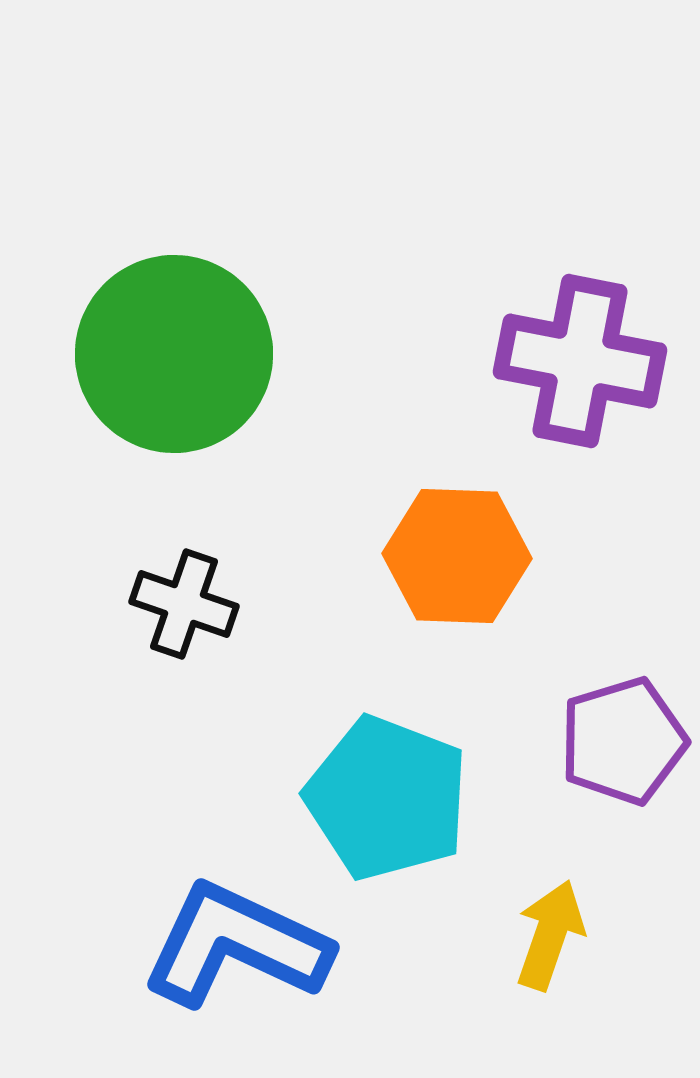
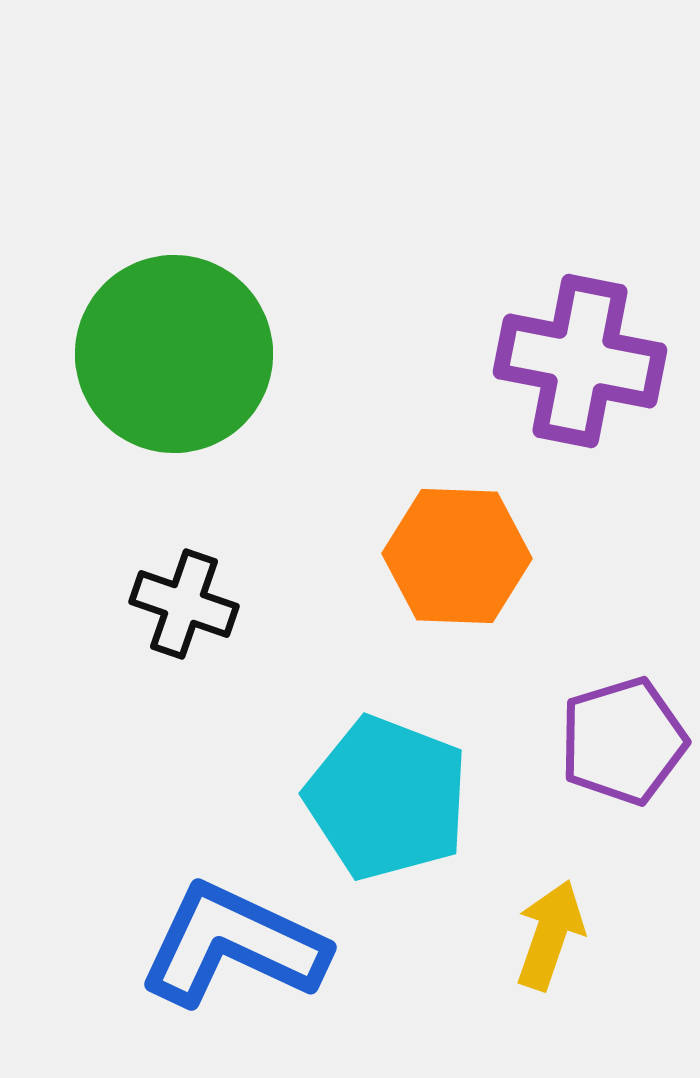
blue L-shape: moved 3 px left
